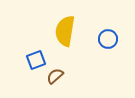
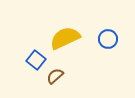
yellow semicircle: moved 7 px down; rotated 56 degrees clockwise
blue square: rotated 30 degrees counterclockwise
